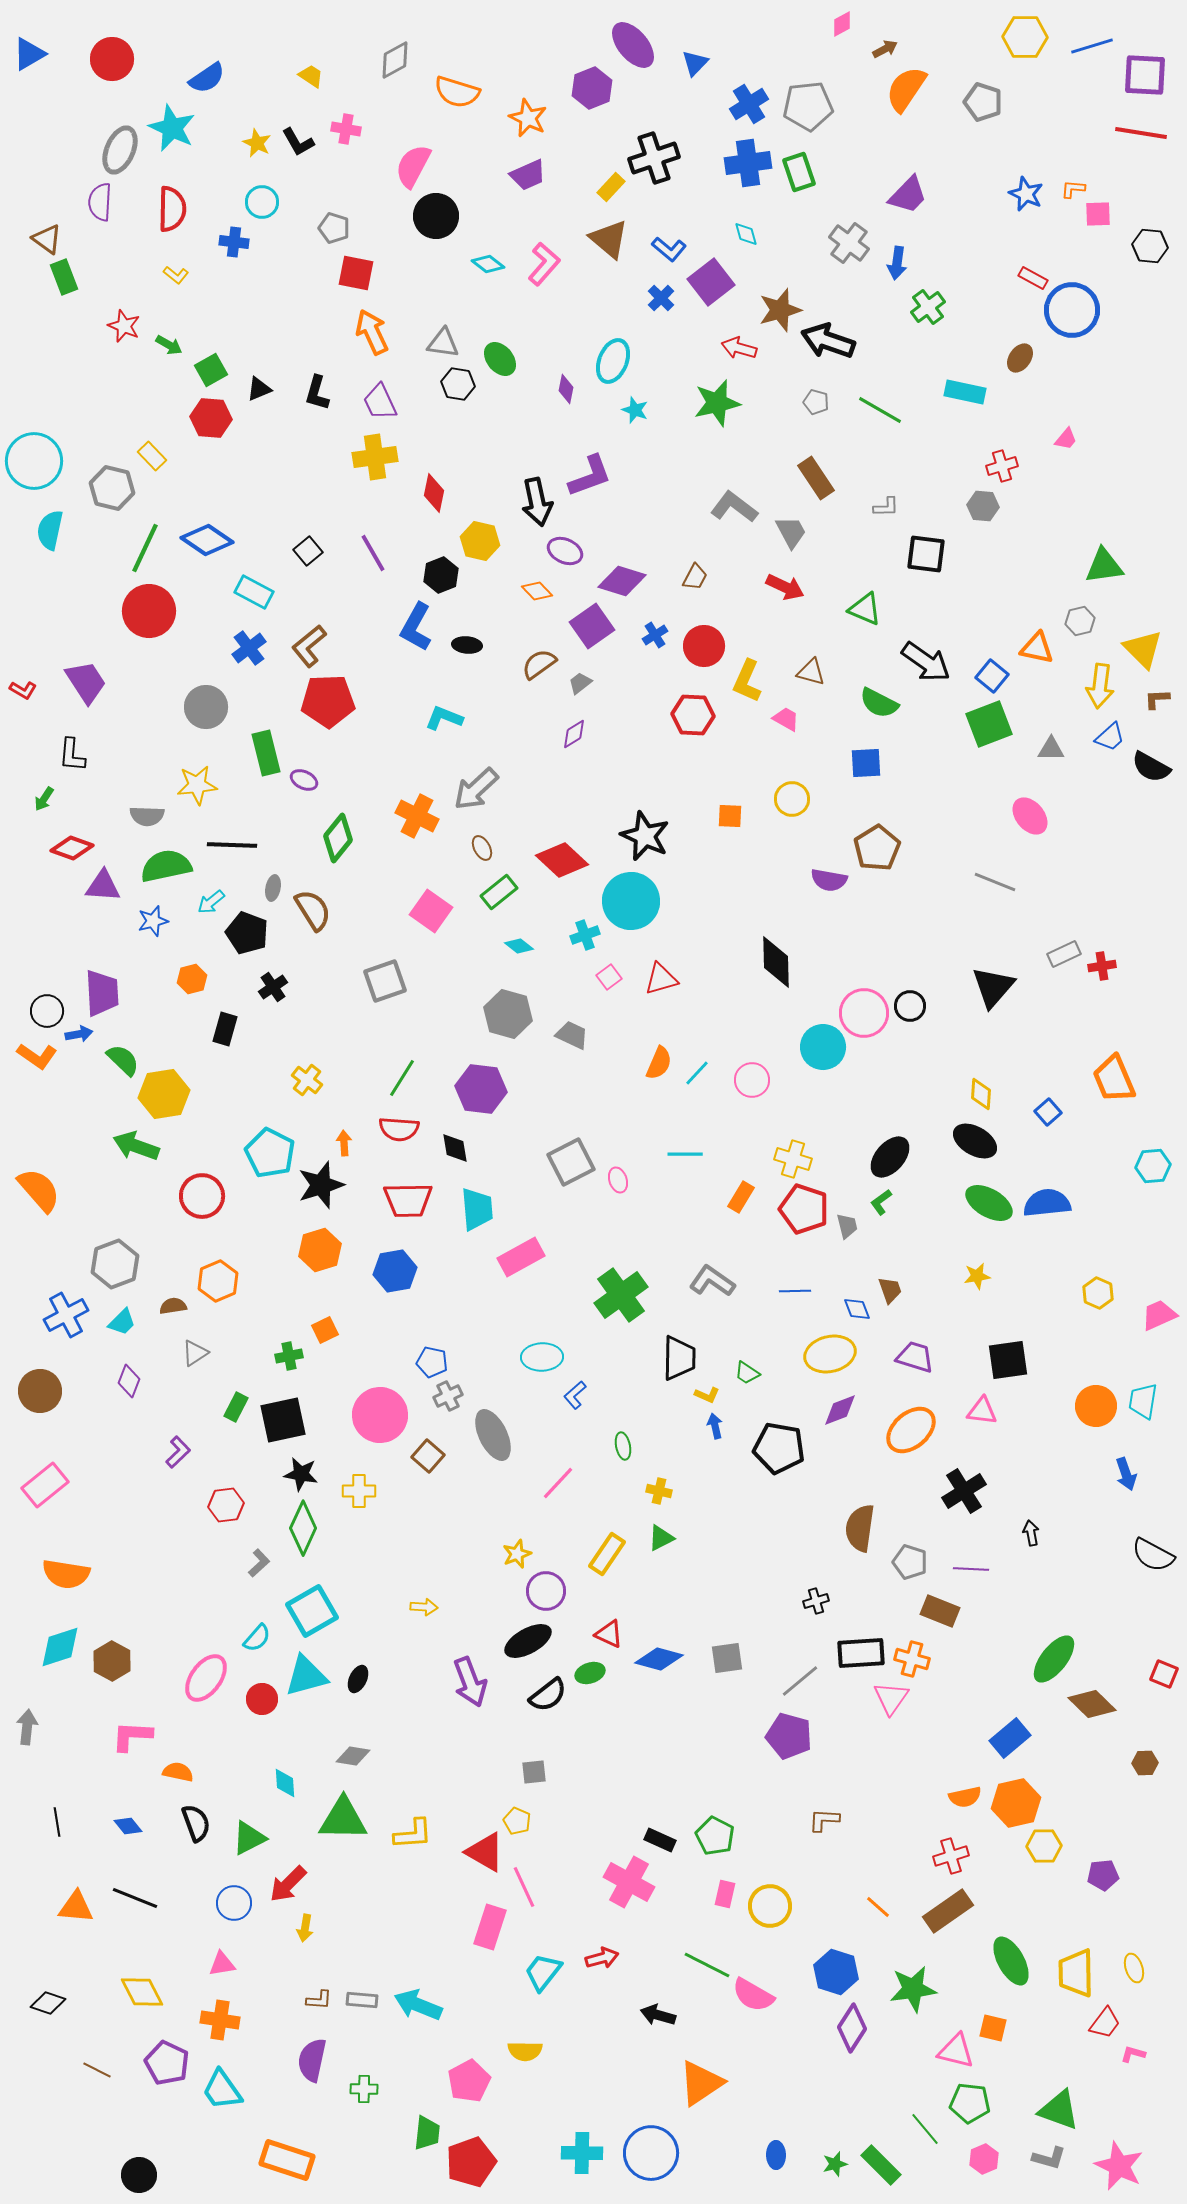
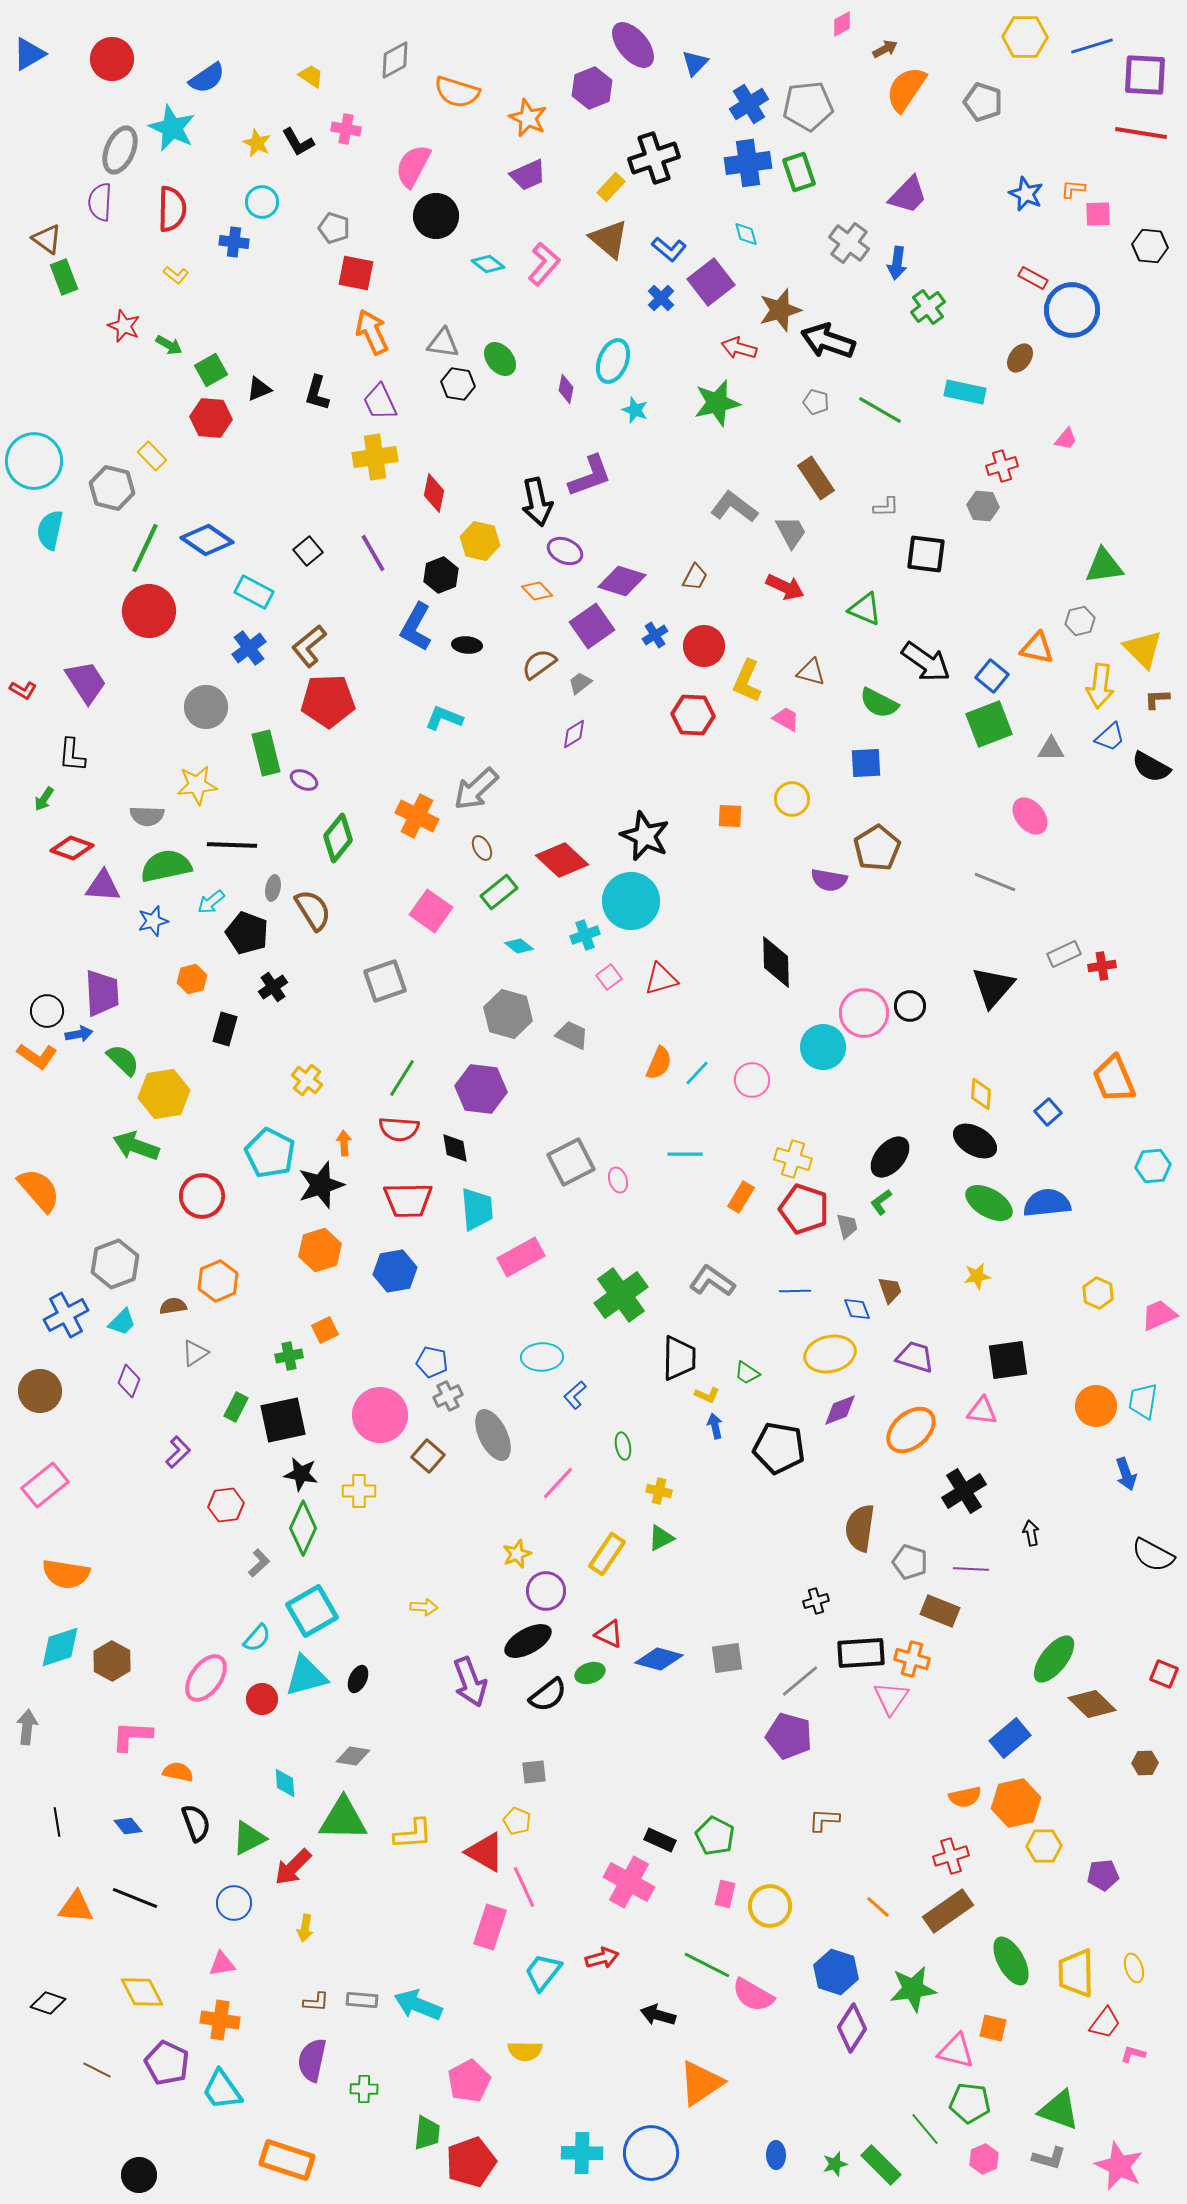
red arrow at (288, 1884): moved 5 px right, 17 px up
brown L-shape at (319, 2000): moved 3 px left, 2 px down
